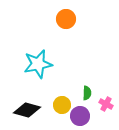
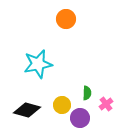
pink cross: rotated 24 degrees clockwise
purple circle: moved 2 px down
